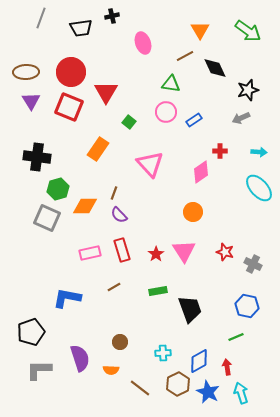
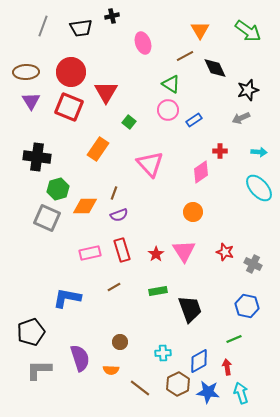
gray line at (41, 18): moved 2 px right, 8 px down
green triangle at (171, 84): rotated 24 degrees clockwise
pink circle at (166, 112): moved 2 px right, 2 px up
purple semicircle at (119, 215): rotated 66 degrees counterclockwise
green line at (236, 337): moved 2 px left, 2 px down
blue star at (208, 392): rotated 20 degrees counterclockwise
